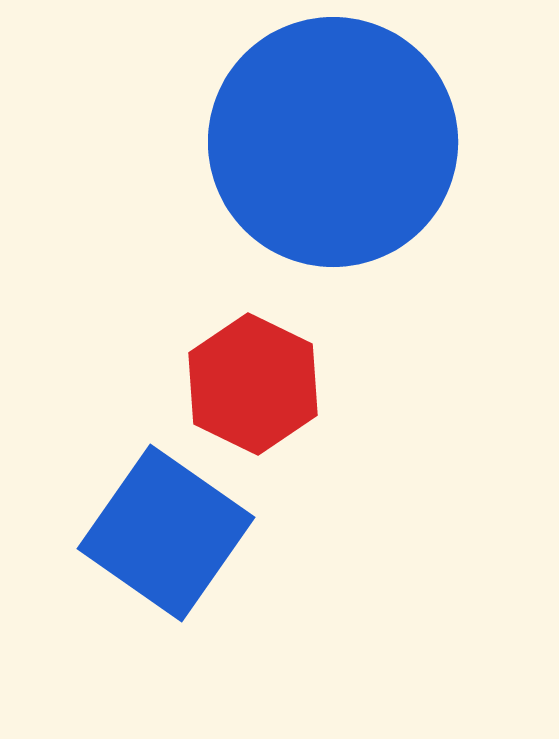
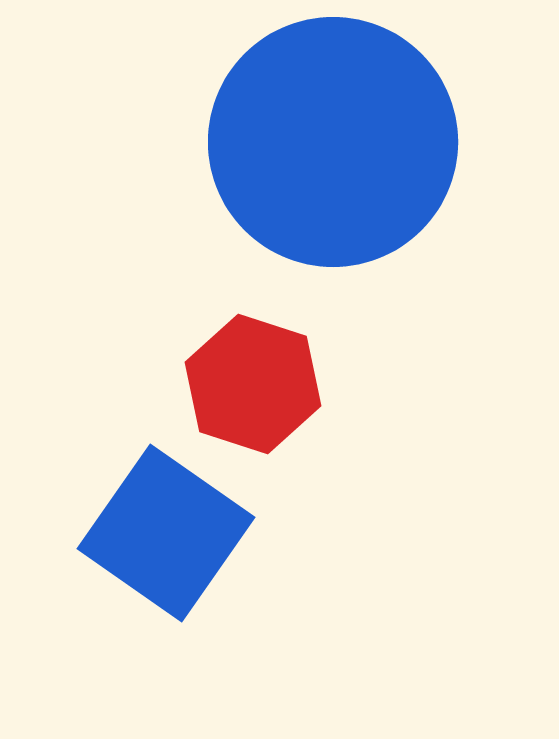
red hexagon: rotated 8 degrees counterclockwise
